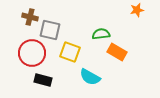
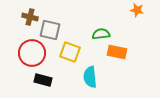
orange star: rotated 24 degrees clockwise
orange rectangle: rotated 18 degrees counterclockwise
cyan semicircle: rotated 55 degrees clockwise
